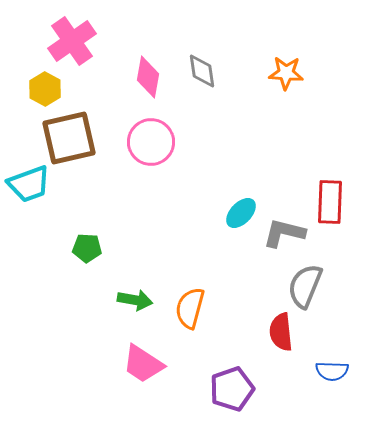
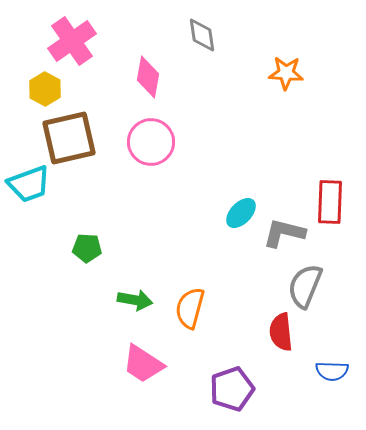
gray diamond: moved 36 px up
